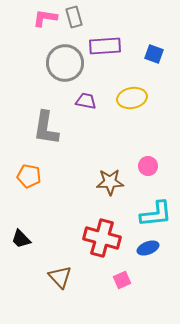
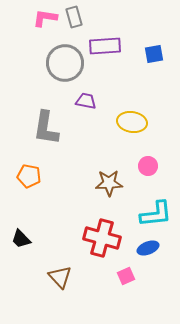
blue square: rotated 30 degrees counterclockwise
yellow ellipse: moved 24 px down; rotated 20 degrees clockwise
brown star: moved 1 px left, 1 px down
pink square: moved 4 px right, 4 px up
